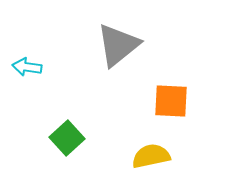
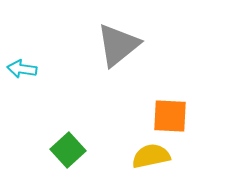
cyan arrow: moved 5 px left, 2 px down
orange square: moved 1 px left, 15 px down
green square: moved 1 px right, 12 px down
